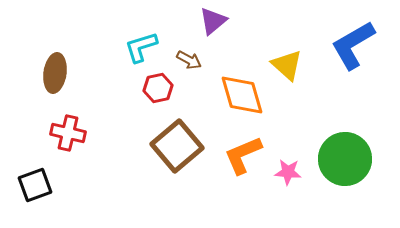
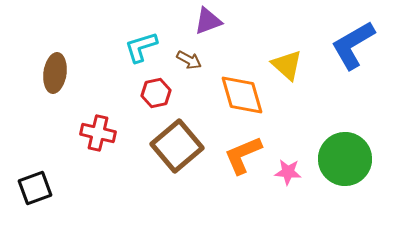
purple triangle: moved 5 px left; rotated 20 degrees clockwise
red hexagon: moved 2 px left, 5 px down
red cross: moved 30 px right
black square: moved 3 px down
